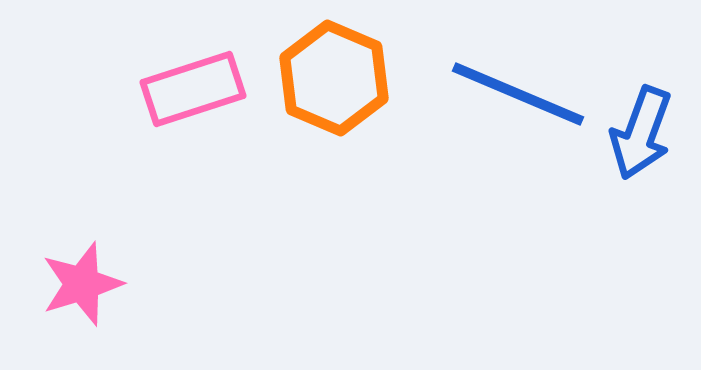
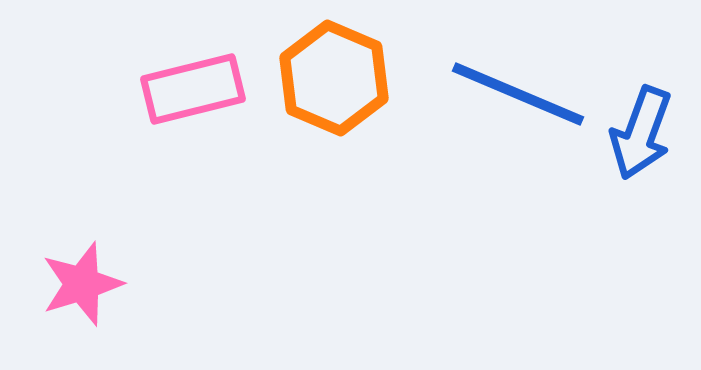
pink rectangle: rotated 4 degrees clockwise
